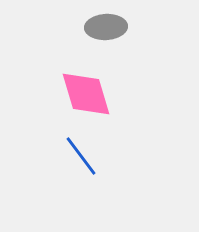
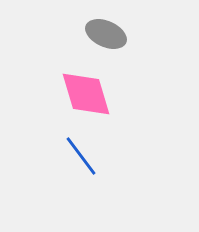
gray ellipse: moved 7 px down; rotated 27 degrees clockwise
